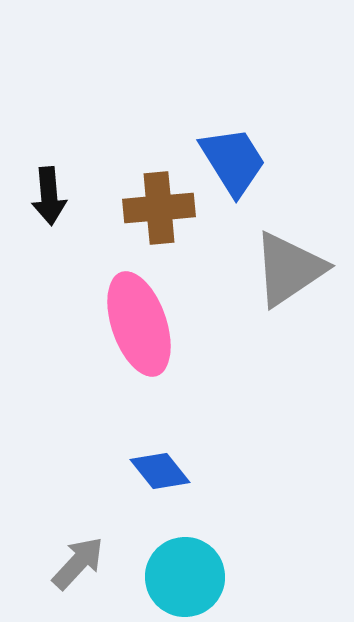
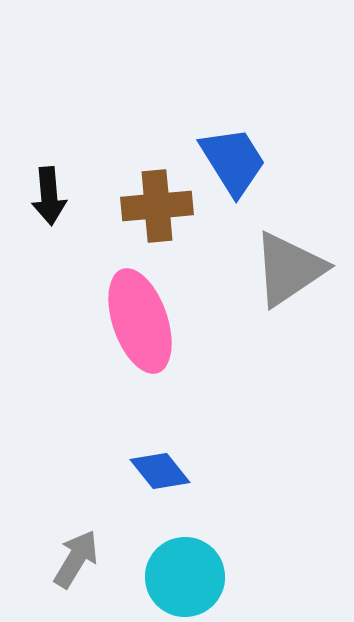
brown cross: moved 2 px left, 2 px up
pink ellipse: moved 1 px right, 3 px up
gray arrow: moved 2 px left, 4 px up; rotated 12 degrees counterclockwise
